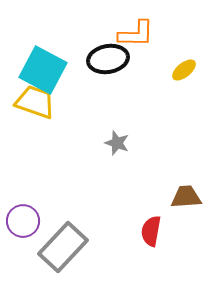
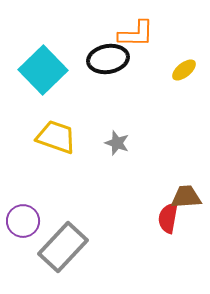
cyan square: rotated 18 degrees clockwise
yellow trapezoid: moved 21 px right, 35 px down
red semicircle: moved 17 px right, 13 px up
